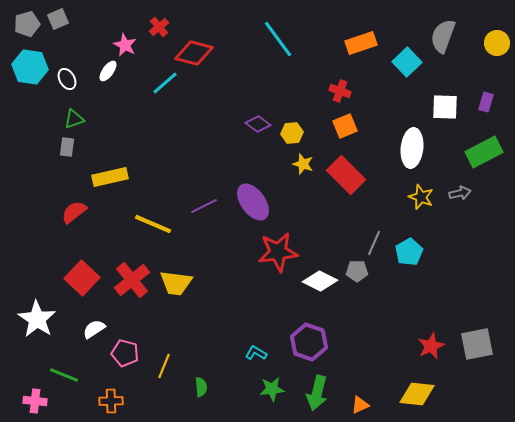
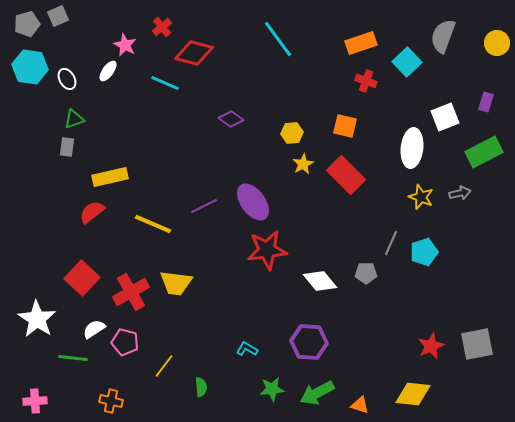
gray square at (58, 19): moved 3 px up
red cross at (159, 27): moved 3 px right
cyan line at (165, 83): rotated 64 degrees clockwise
red cross at (340, 91): moved 26 px right, 10 px up
white square at (445, 107): moved 10 px down; rotated 24 degrees counterclockwise
purple diamond at (258, 124): moved 27 px left, 5 px up
orange square at (345, 126): rotated 35 degrees clockwise
yellow star at (303, 164): rotated 25 degrees clockwise
red semicircle at (74, 212): moved 18 px right
gray line at (374, 243): moved 17 px right
red star at (278, 252): moved 11 px left, 2 px up
cyan pentagon at (409, 252): moved 15 px right; rotated 12 degrees clockwise
gray pentagon at (357, 271): moved 9 px right, 2 px down
red cross at (132, 280): moved 1 px left, 12 px down; rotated 9 degrees clockwise
white diamond at (320, 281): rotated 24 degrees clockwise
purple hexagon at (309, 342): rotated 15 degrees counterclockwise
pink pentagon at (125, 353): moved 11 px up
cyan L-shape at (256, 353): moved 9 px left, 4 px up
yellow line at (164, 366): rotated 15 degrees clockwise
green line at (64, 375): moved 9 px right, 17 px up; rotated 16 degrees counterclockwise
green arrow at (317, 393): rotated 48 degrees clockwise
yellow diamond at (417, 394): moved 4 px left
pink cross at (35, 401): rotated 10 degrees counterclockwise
orange cross at (111, 401): rotated 15 degrees clockwise
orange triangle at (360, 405): rotated 42 degrees clockwise
